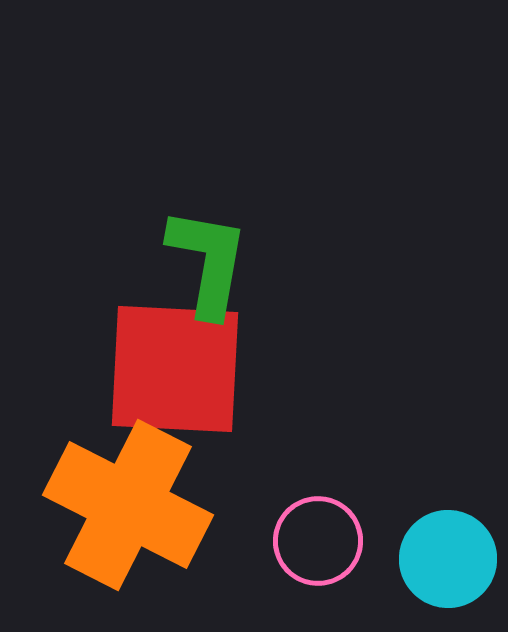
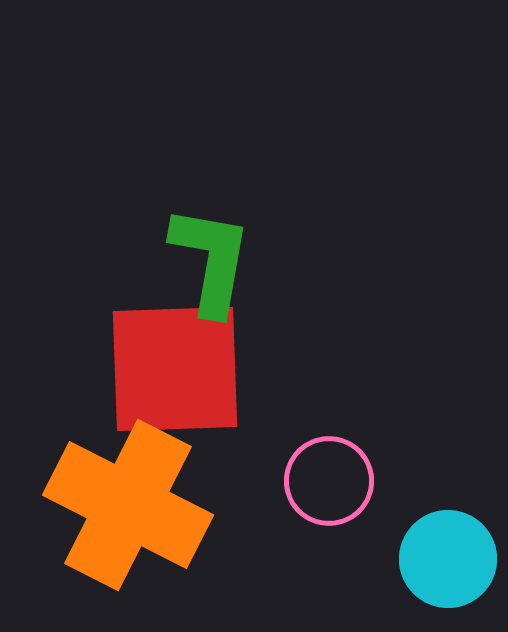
green L-shape: moved 3 px right, 2 px up
red square: rotated 5 degrees counterclockwise
pink circle: moved 11 px right, 60 px up
